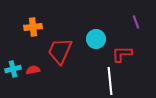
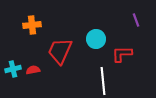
purple line: moved 2 px up
orange cross: moved 1 px left, 2 px up
white line: moved 7 px left
